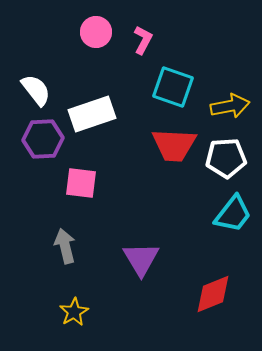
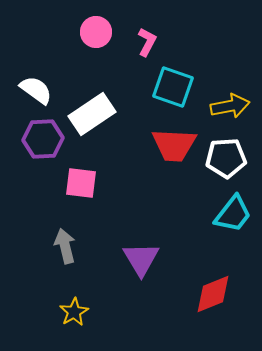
pink L-shape: moved 4 px right, 2 px down
white semicircle: rotated 16 degrees counterclockwise
white rectangle: rotated 15 degrees counterclockwise
